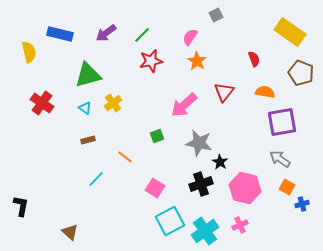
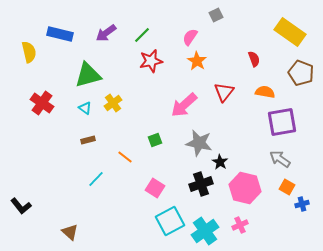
green square: moved 2 px left, 4 px down
black L-shape: rotated 130 degrees clockwise
